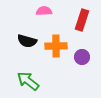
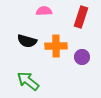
red rectangle: moved 1 px left, 3 px up
